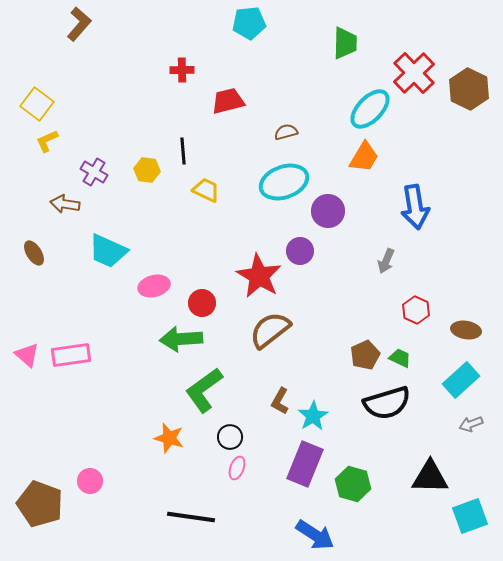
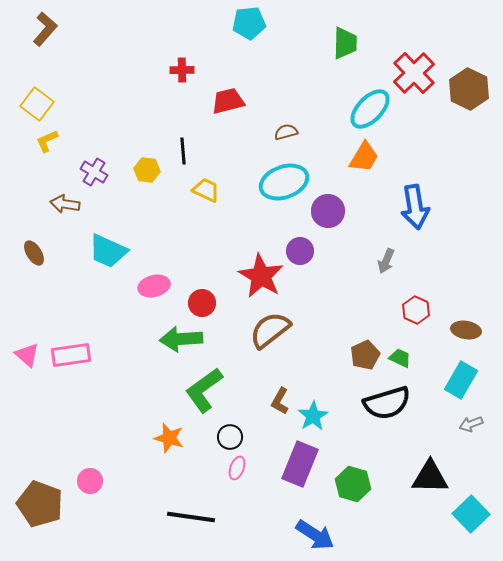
brown L-shape at (79, 24): moved 34 px left, 5 px down
red star at (259, 276): moved 2 px right
cyan rectangle at (461, 380): rotated 18 degrees counterclockwise
purple rectangle at (305, 464): moved 5 px left
cyan square at (470, 516): moved 1 px right, 2 px up; rotated 24 degrees counterclockwise
